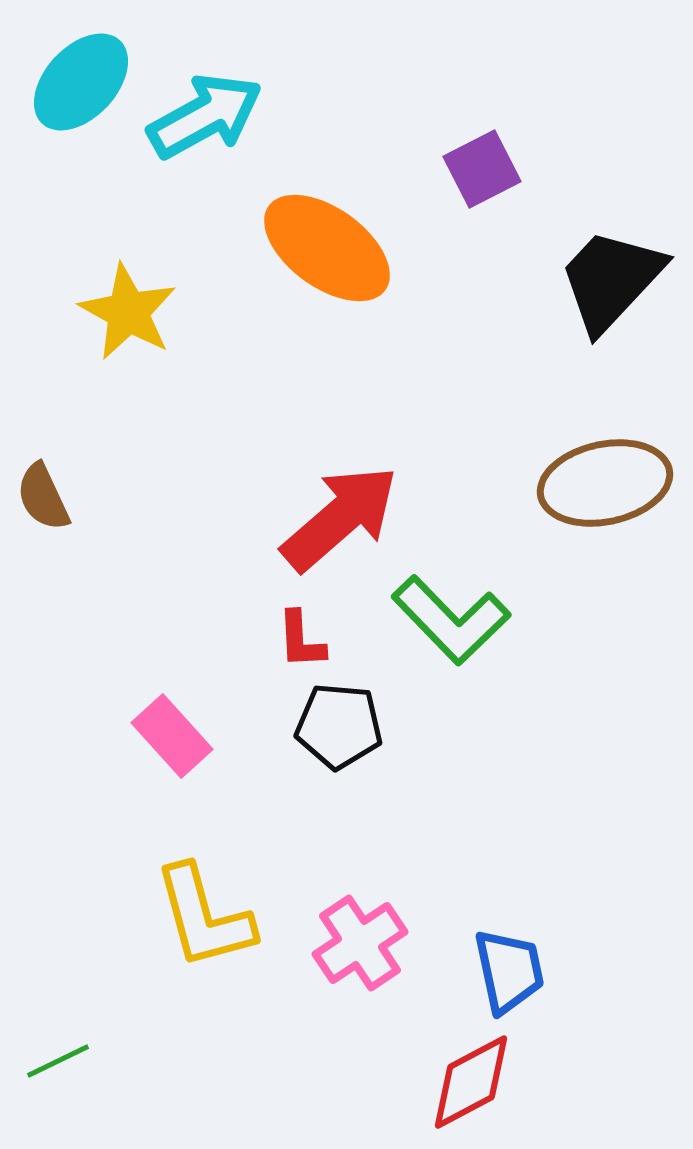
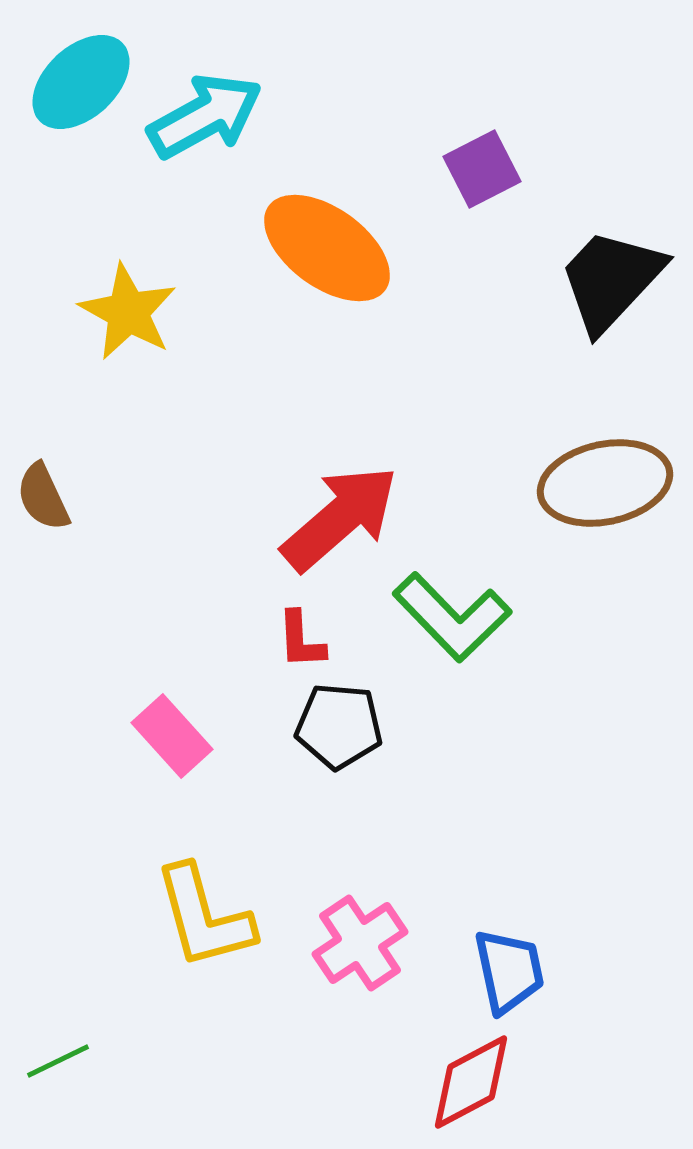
cyan ellipse: rotated 4 degrees clockwise
green L-shape: moved 1 px right, 3 px up
